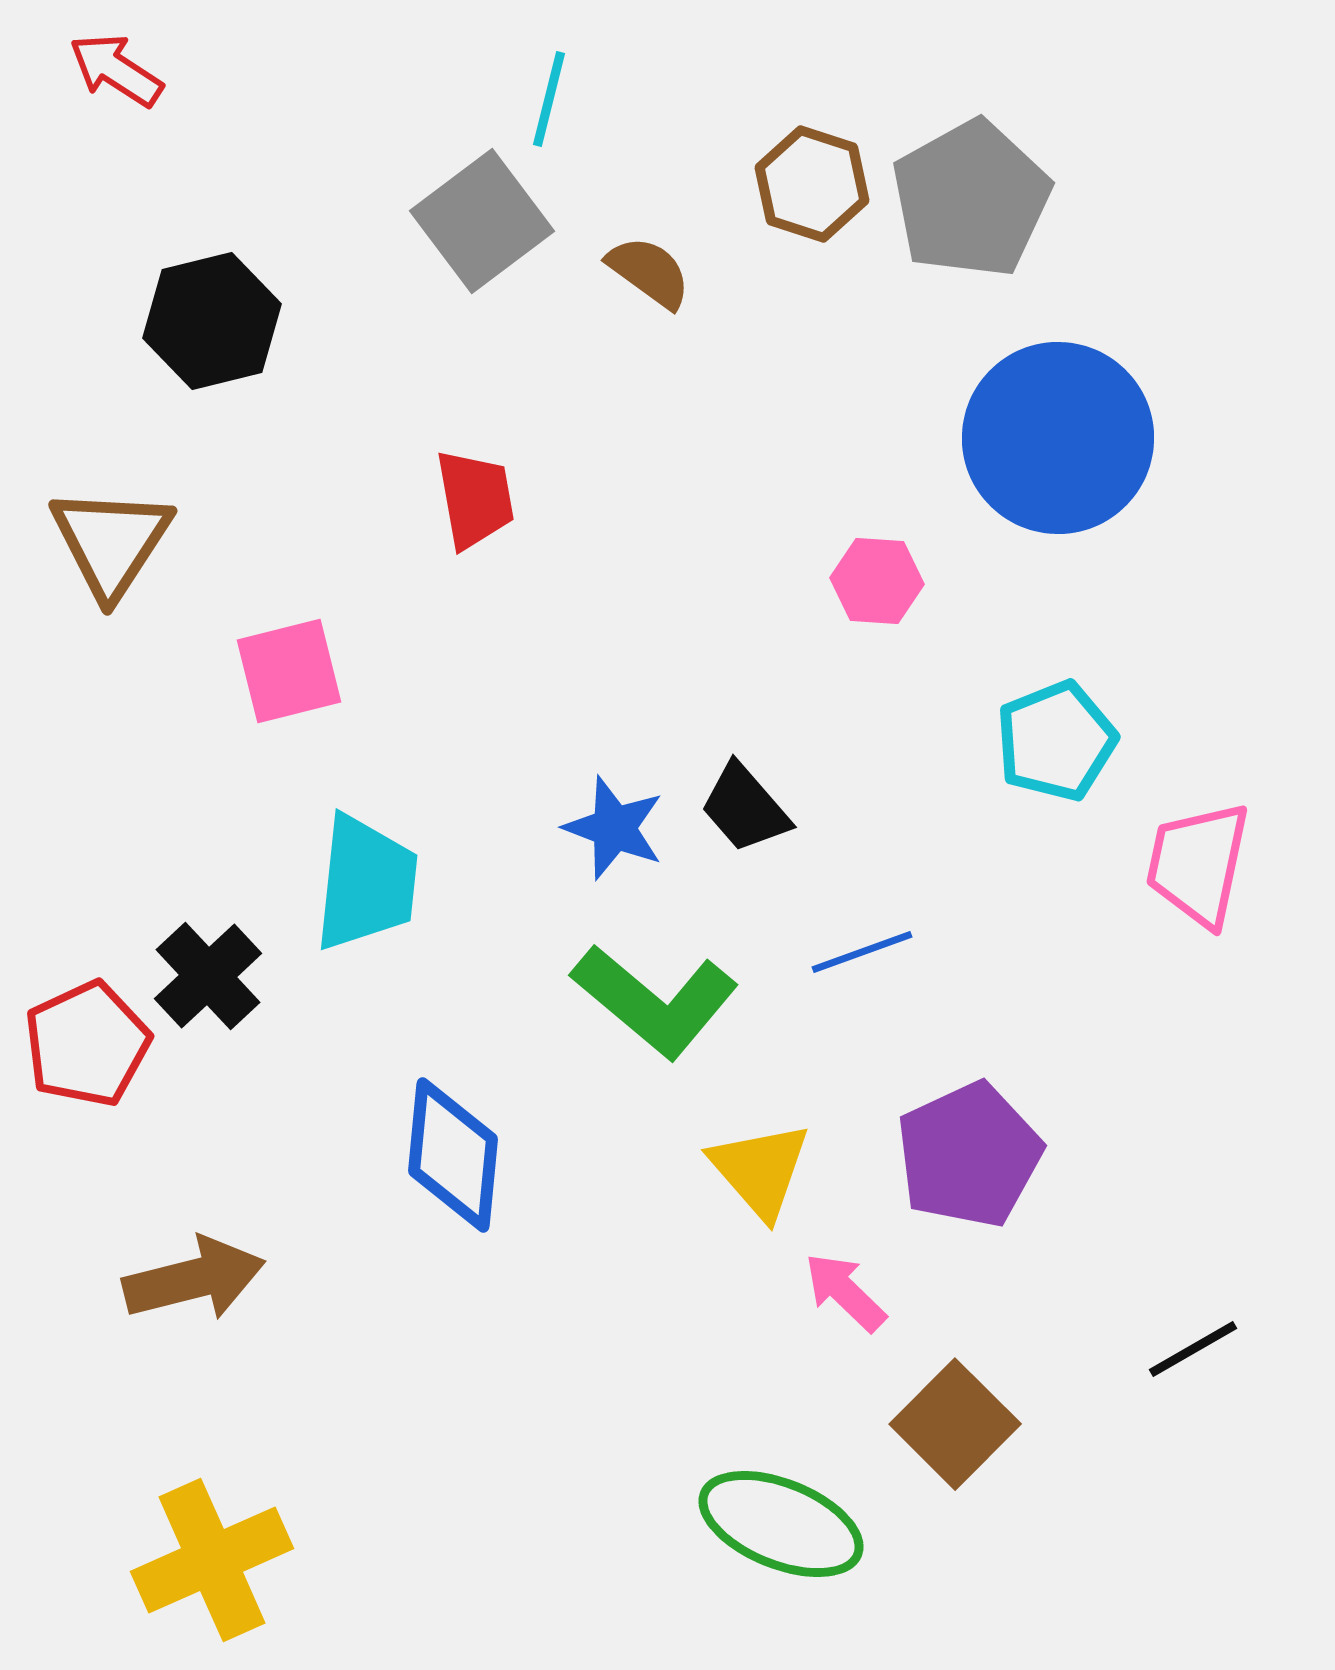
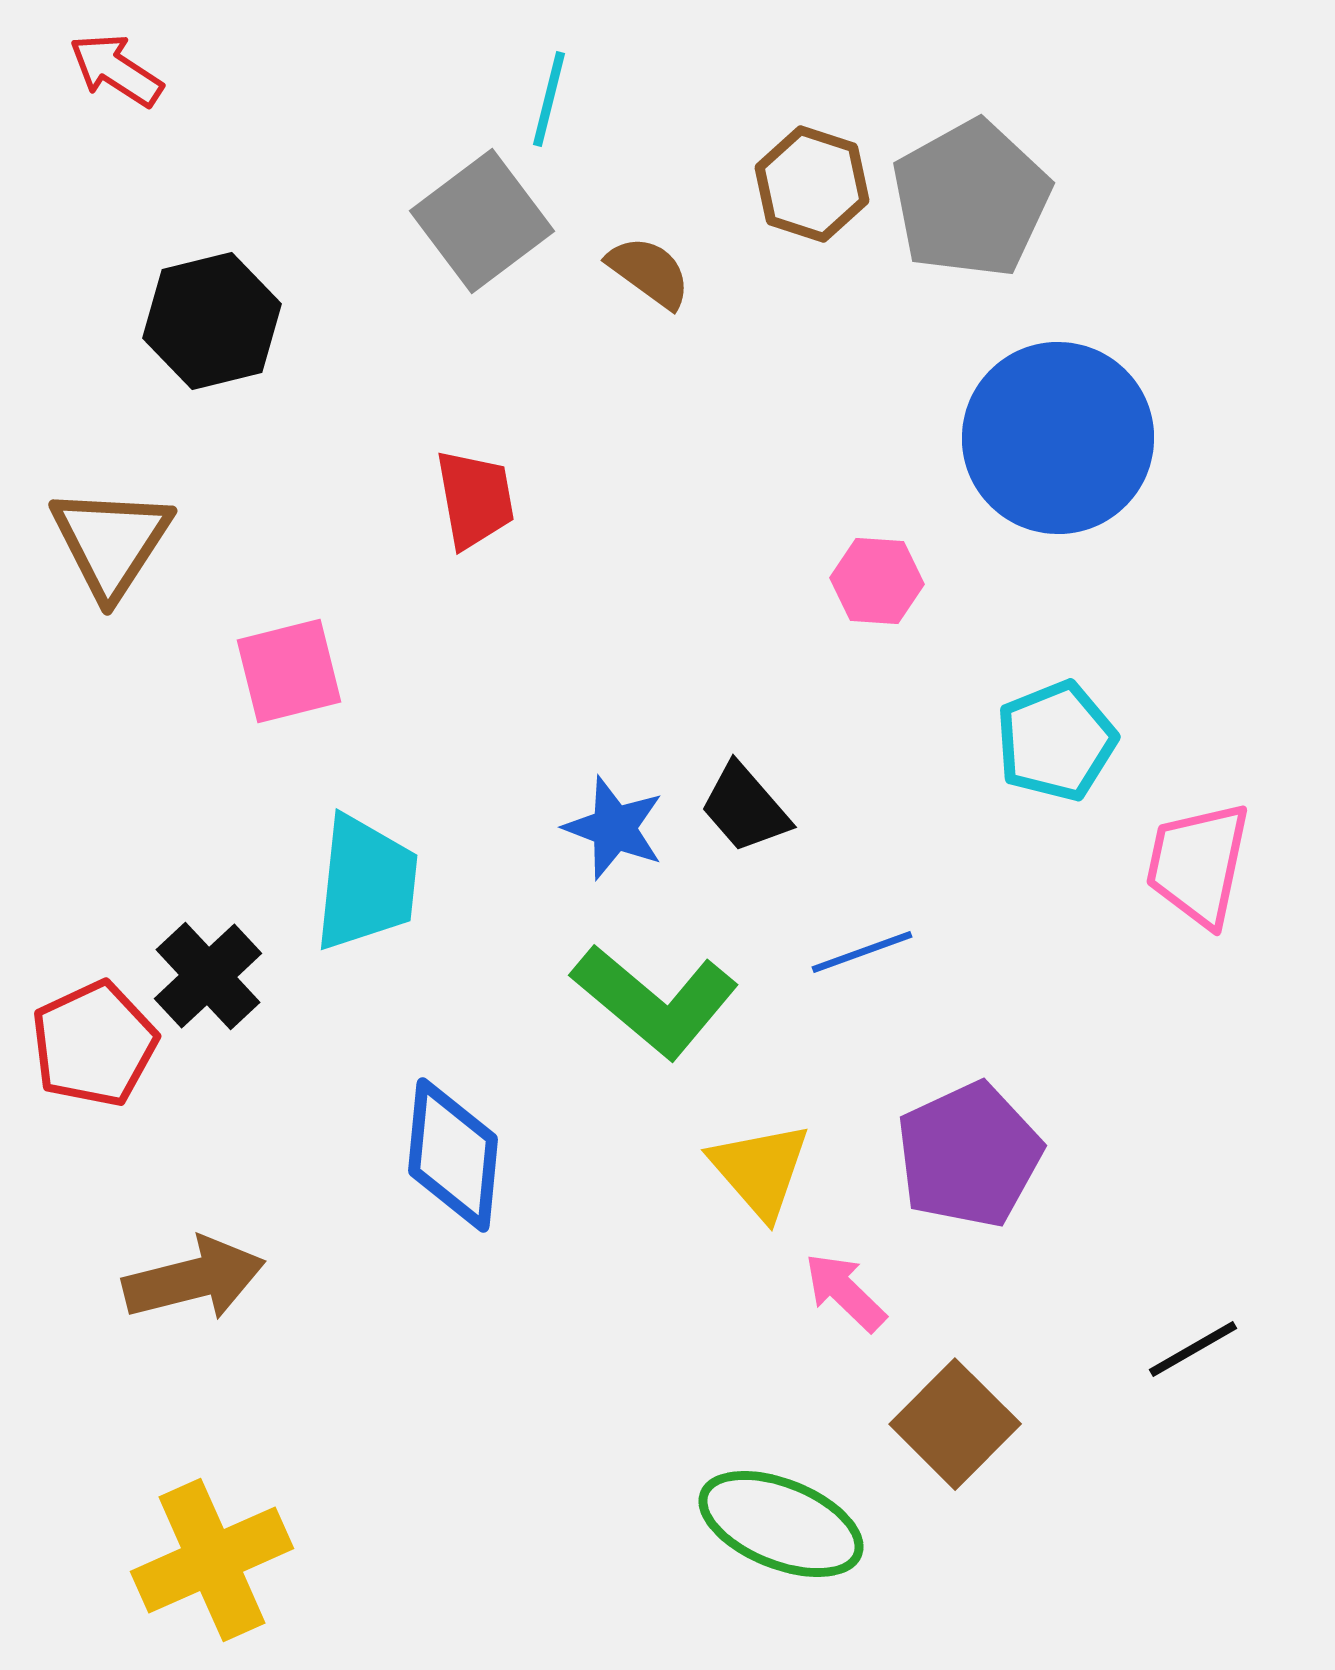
red pentagon: moved 7 px right
